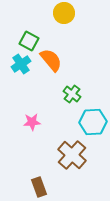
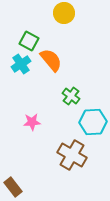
green cross: moved 1 px left, 2 px down
brown cross: rotated 12 degrees counterclockwise
brown rectangle: moved 26 px left; rotated 18 degrees counterclockwise
